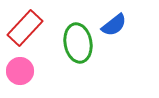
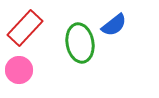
green ellipse: moved 2 px right
pink circle: moved 1 px left, 1 px up
